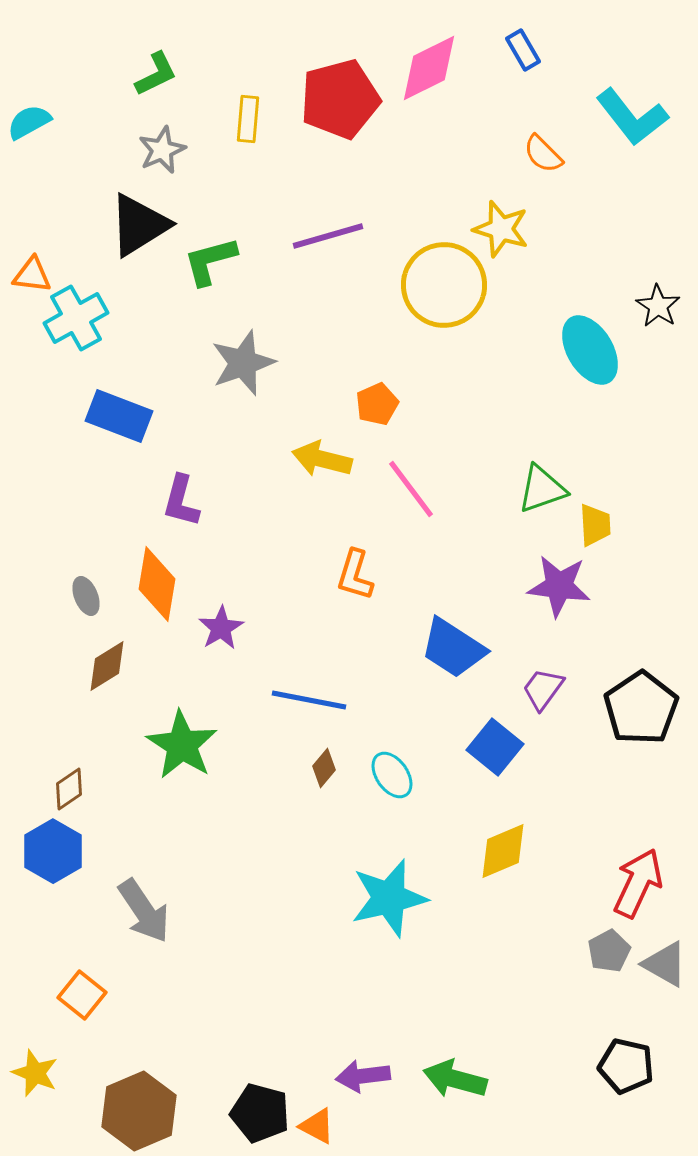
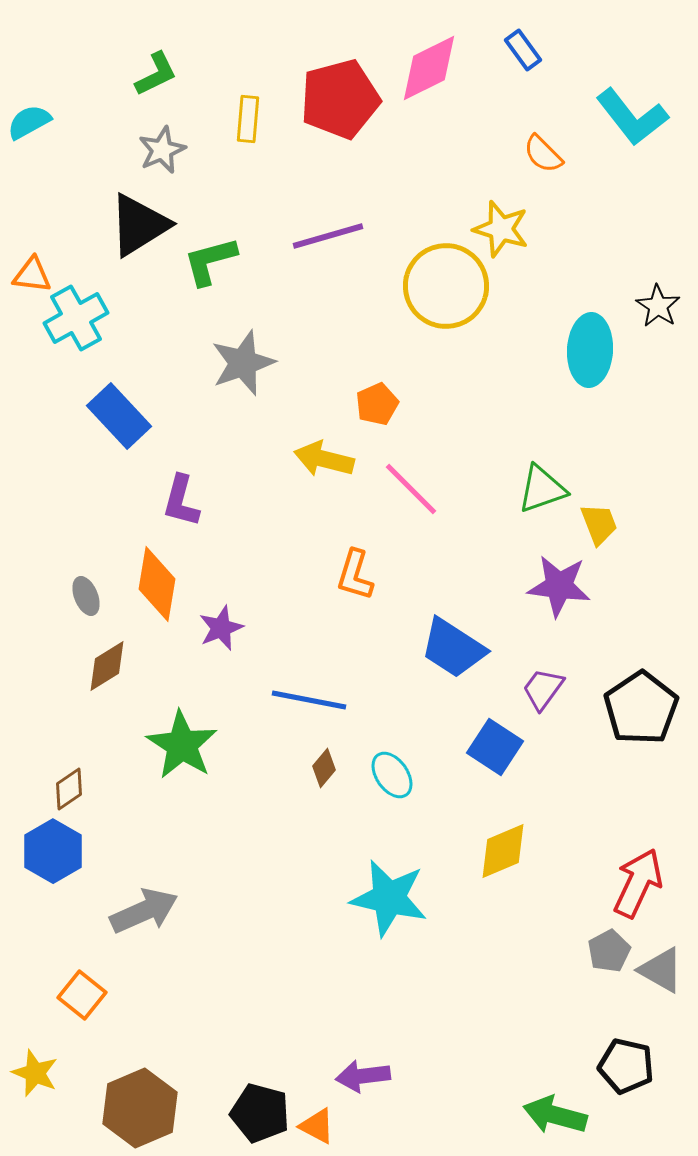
blue rectangle at (523, 50): rotated 6 degrees counterclockwise
yellow circle at (444, 285): moved 2 px right, 1 px down
cyan ellipse at (590, 350): rotated 34 degrees clockwise
blue rectangle at (119, 416): rotated 26 degrees clockwise
yellow arrow at (322, 459): moved 2 px right
pink line at (411, 489): rotated 8 degrees counterclockwise
yellow trapezoid at (595, 525): moved 4 px right, 1 px up; rotated 18 degrees counterclockwise
purple star at (221, 628): rotated 9 degrees clockwise
blue square at (495, 747): rotated 6 degrees counterclockwise
cyan star at (389, 898): rotated 26 degrees clockwise
gray arrow at (144, 911): rotated 80 degrees counterclockwise
gray triangle at (665, 964): moved 4 px left, 6 px down
green arrow at (455, 1079): moved 100 px right, 36 px down
brown hexagon at (139, 1111): moved 1 px right, 3 px up
